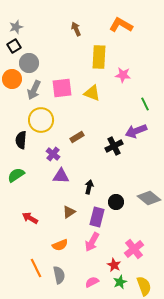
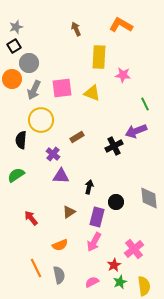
gray diamond: rotated 45 degrees clockwise
red arrow: moved 1 px right; rotated 21 degrees clockwise
pink arrow: moved 2 px right
red star: rotated 16 degrees clockwise
yellow semicircle: rotated 12 degrees clockwise
